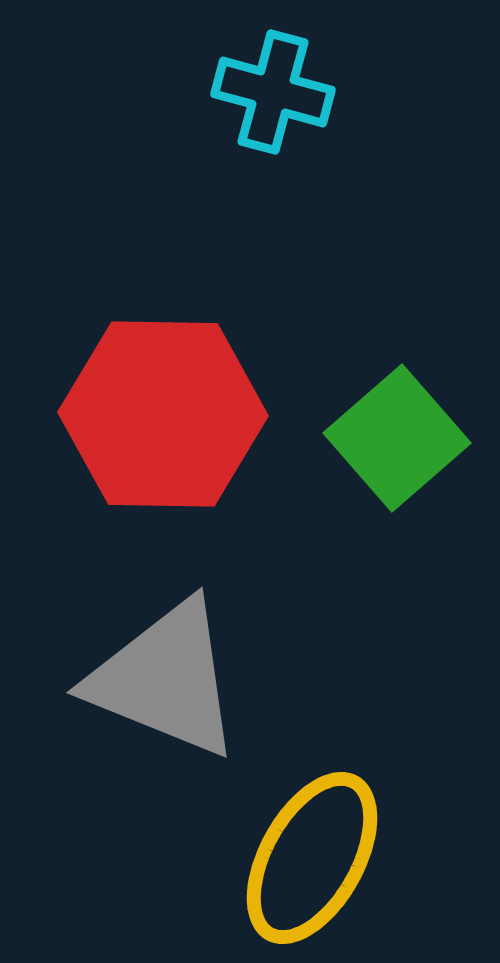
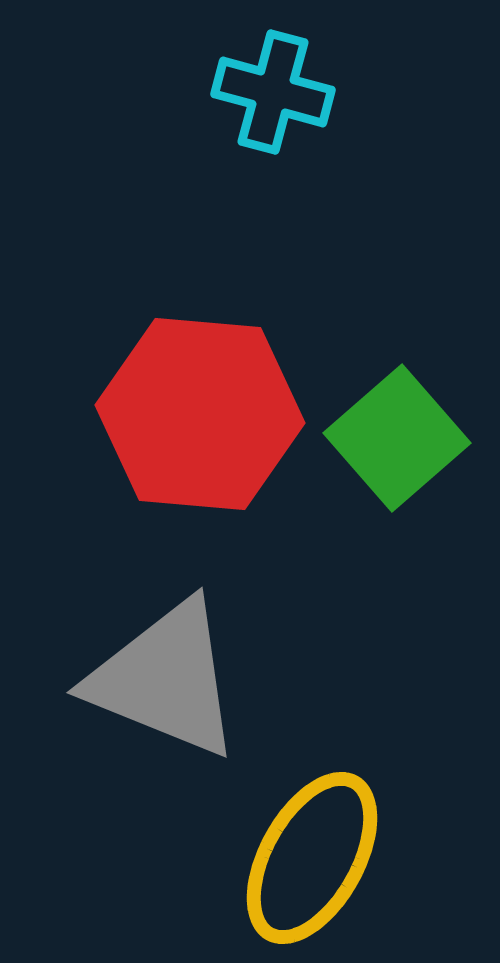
red hexagon: moved 37 px right; rotated 4 degrees clockwise
